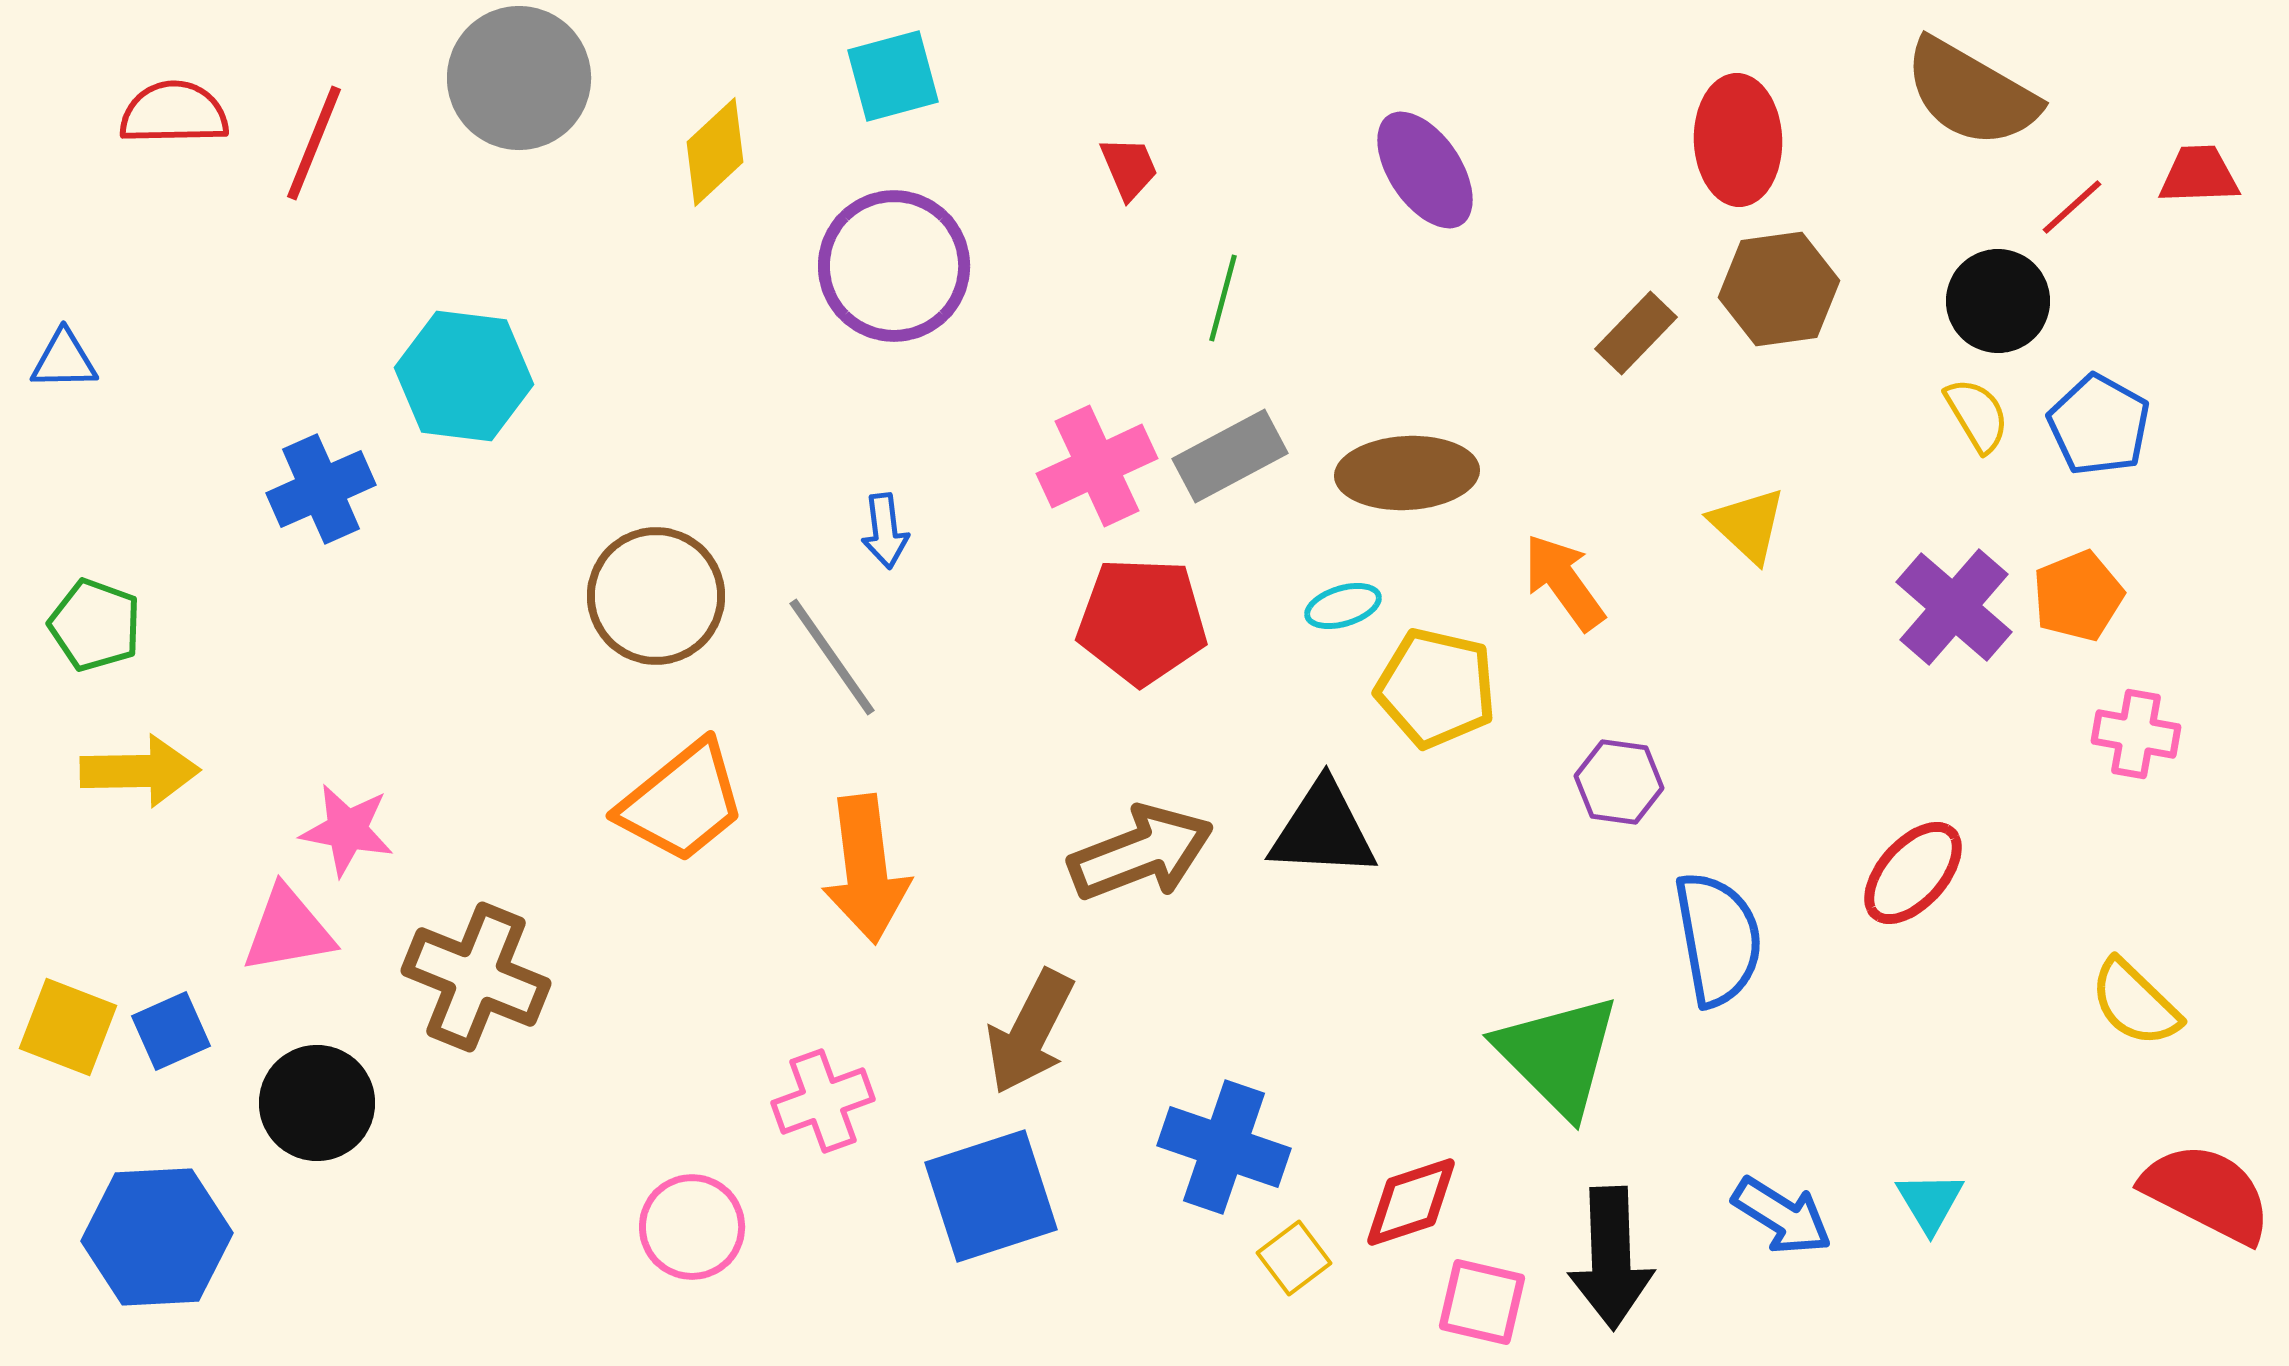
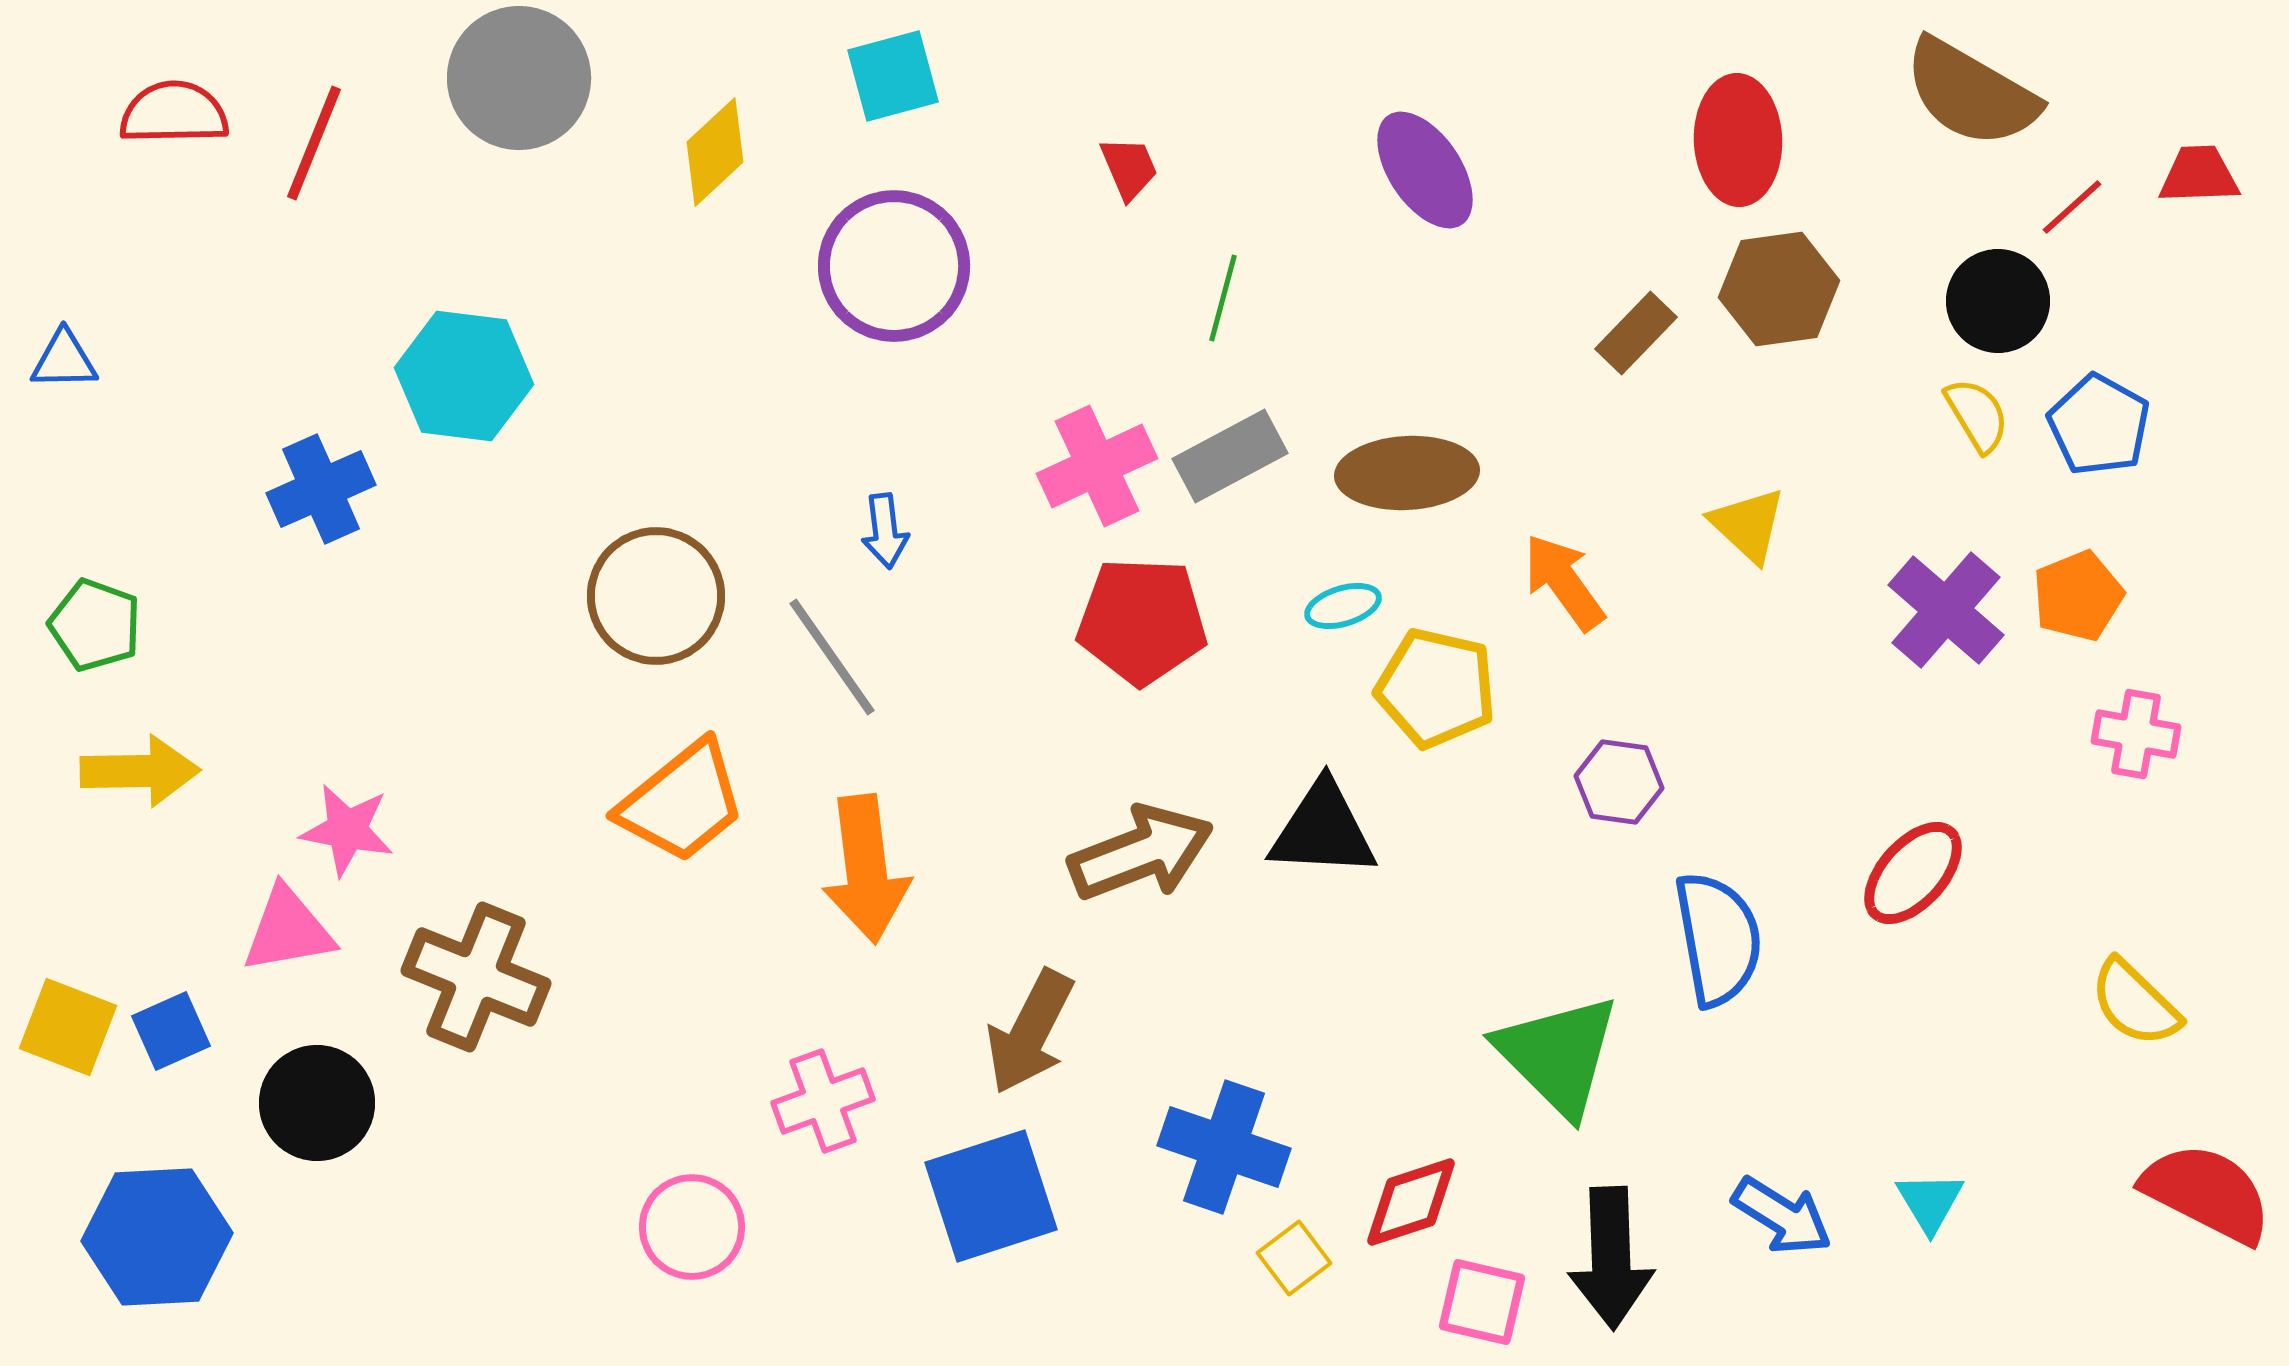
purple cross at (1954, 607): moved 8 px left, 3 px down
